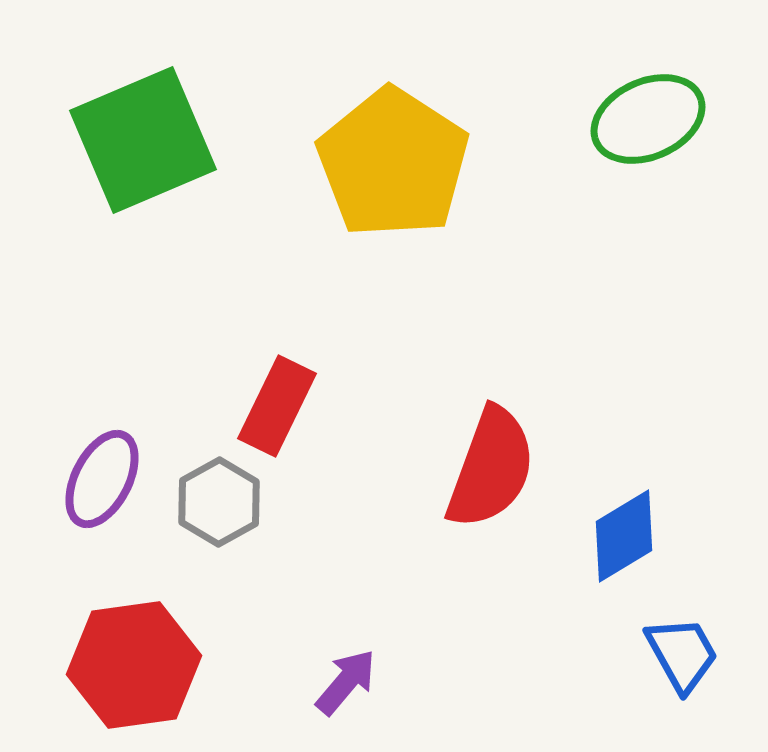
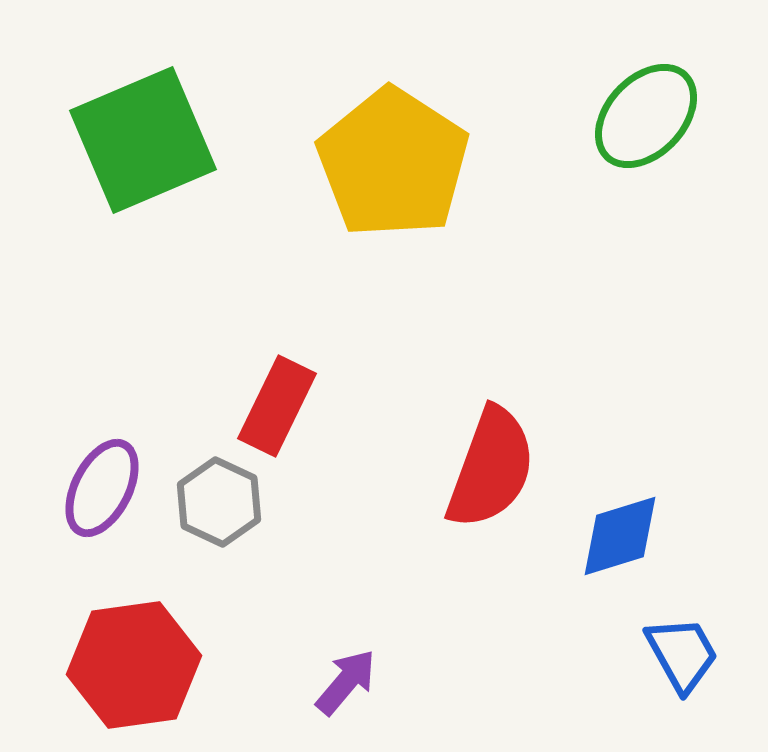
green ellipse: moved 2 px left, 3 px up; rotated 23 degrees counterclockwise
purple ellipse: moved 9 px down
gray hexagon: rotated 6 degrees counterclockwise
blue diamond: moved 4 px left; rotated 14 degrees clockwise
